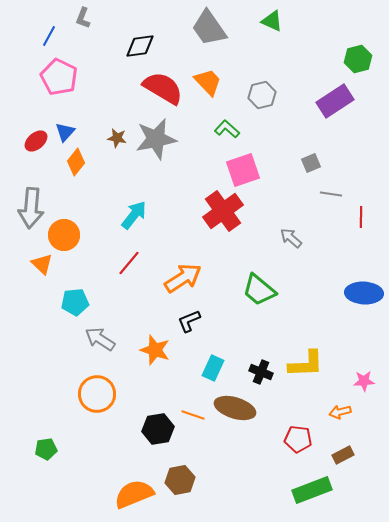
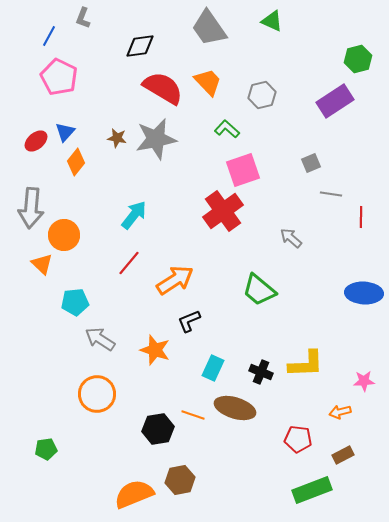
orange arrow at (183, 278): moved 8 px left, 2 px down
